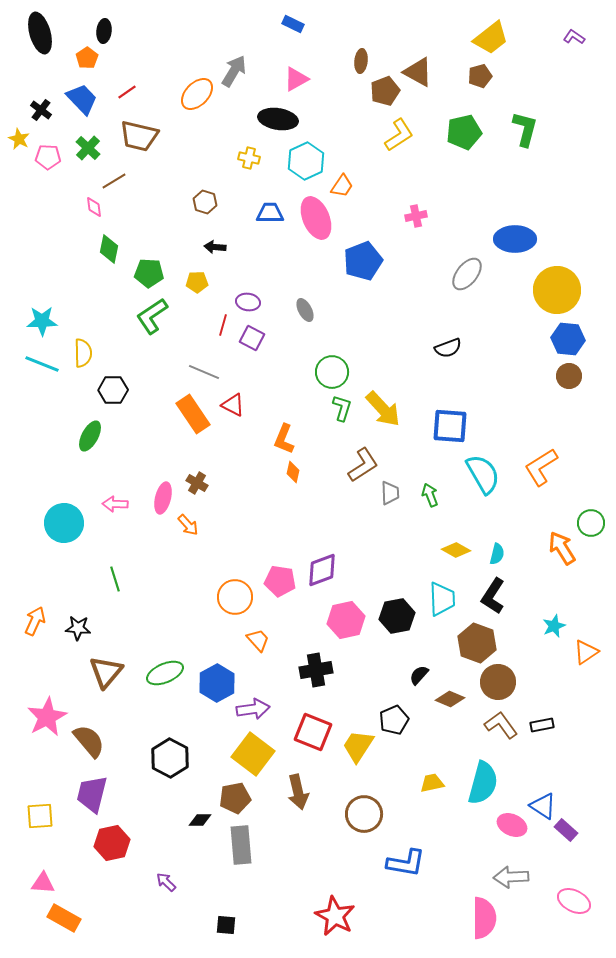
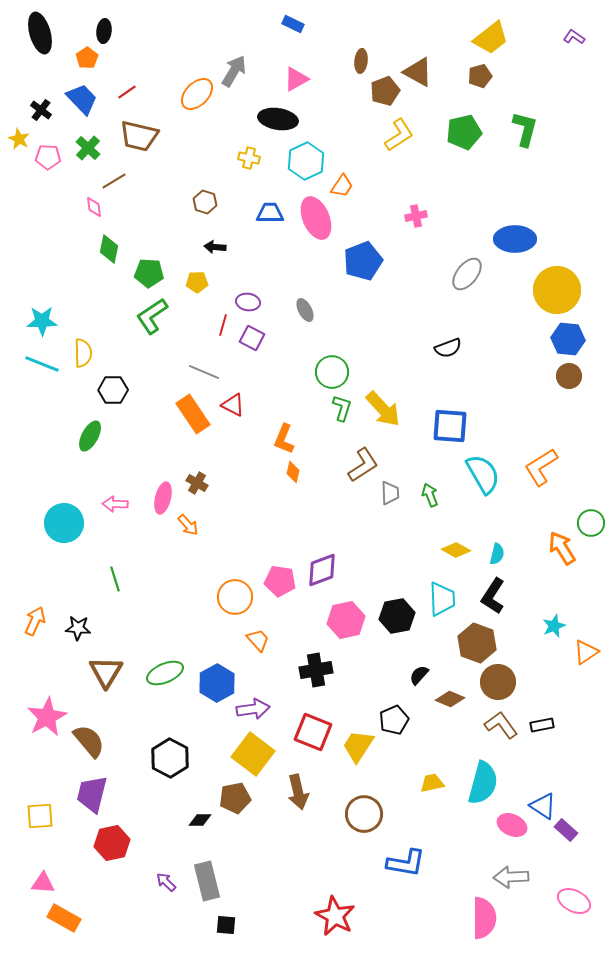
brown triangle at (106, 672): rotated 9 degrees counterclockwise
gray rectangle at (241, 845): moved 34 px left, 36 px down; rotated 9 degrees counterclockwise
